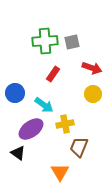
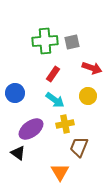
yellow circle: moved 5 px left, 2 px down
cyan arrow: moved 11 px right, 5 px up
